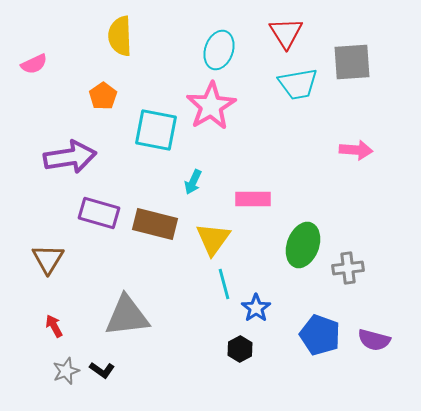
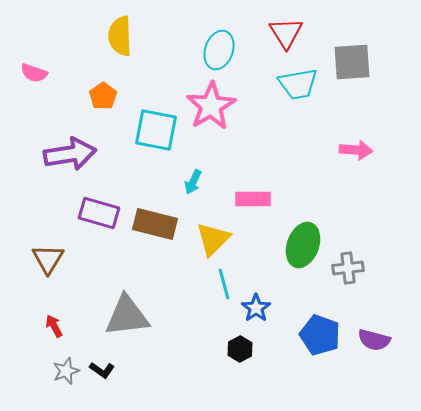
pink semicircle: moved 9 px down; rotated 44 degrees clockwise
purple arrow: moved 3 px up
yellow triangle: rotated 9 degrees clockwise
